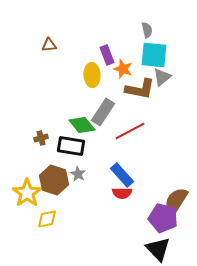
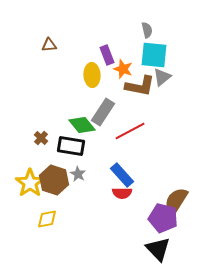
brown L-shape: moved 3 px up
brown cross: rotated 32 degrees counterclockwise
yellow star: moved 3 px right, 10 px up
